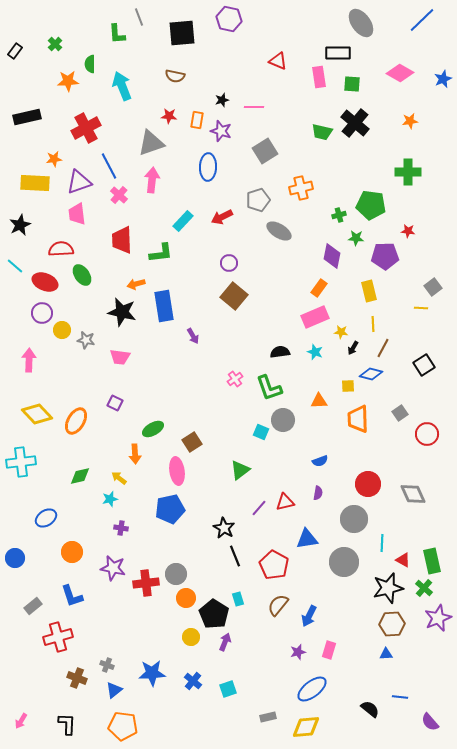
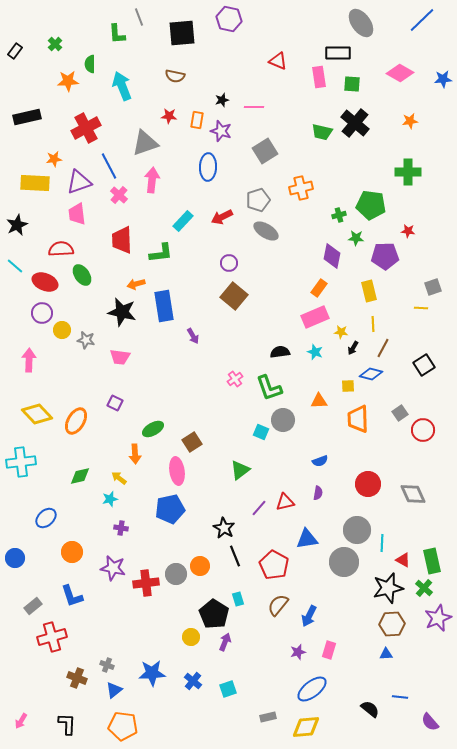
blue star at (443, 79): rotated 18 degrees clockwise
gray triangle at (151, 143): moved 6 px left
black star at (20, 225): moved 3 px left
gray ellipse at (279, 231): moved 13 px left
gray square at (433, 287): rotated 18 degrees clockwise
red circle at (427, 434): moved 4 px left, 4 px up
blue ellipse at (46, 518): rotated 10 degrees counterclockwise
gray circle at (354, 519): moved 3 px right, 11 px down
orange circle at (186, 598): moved 14 px right, 32 px up
red cross at (58, 637): moved 6 px left
